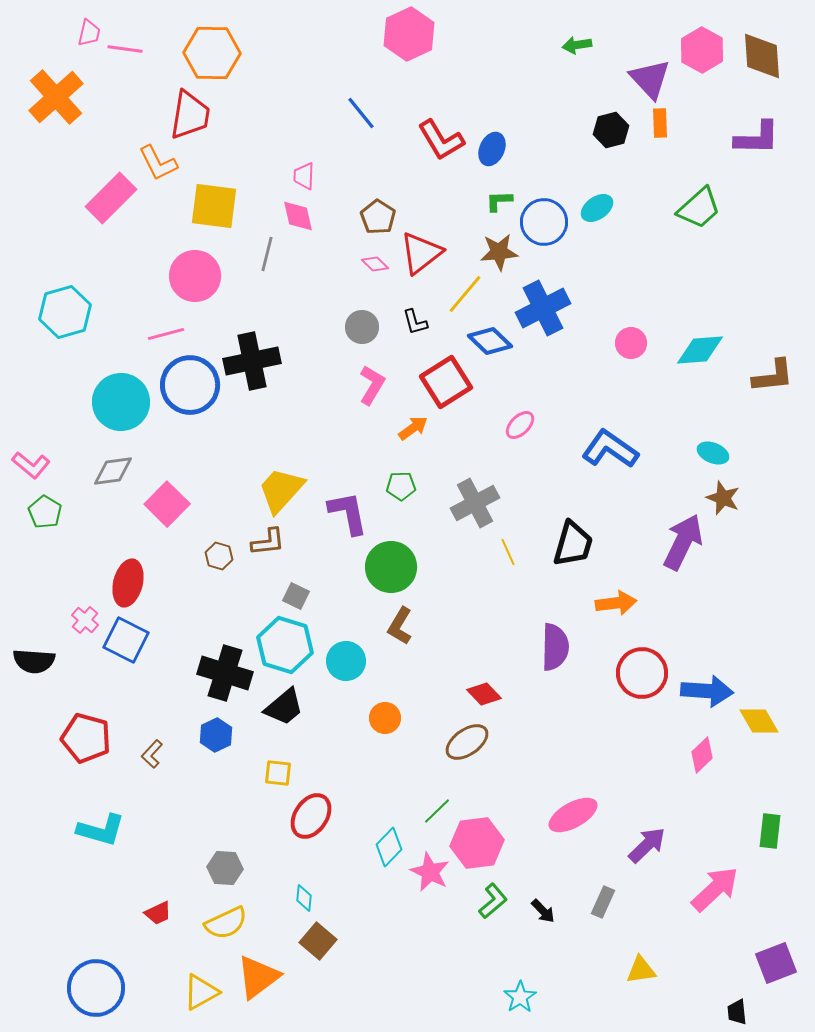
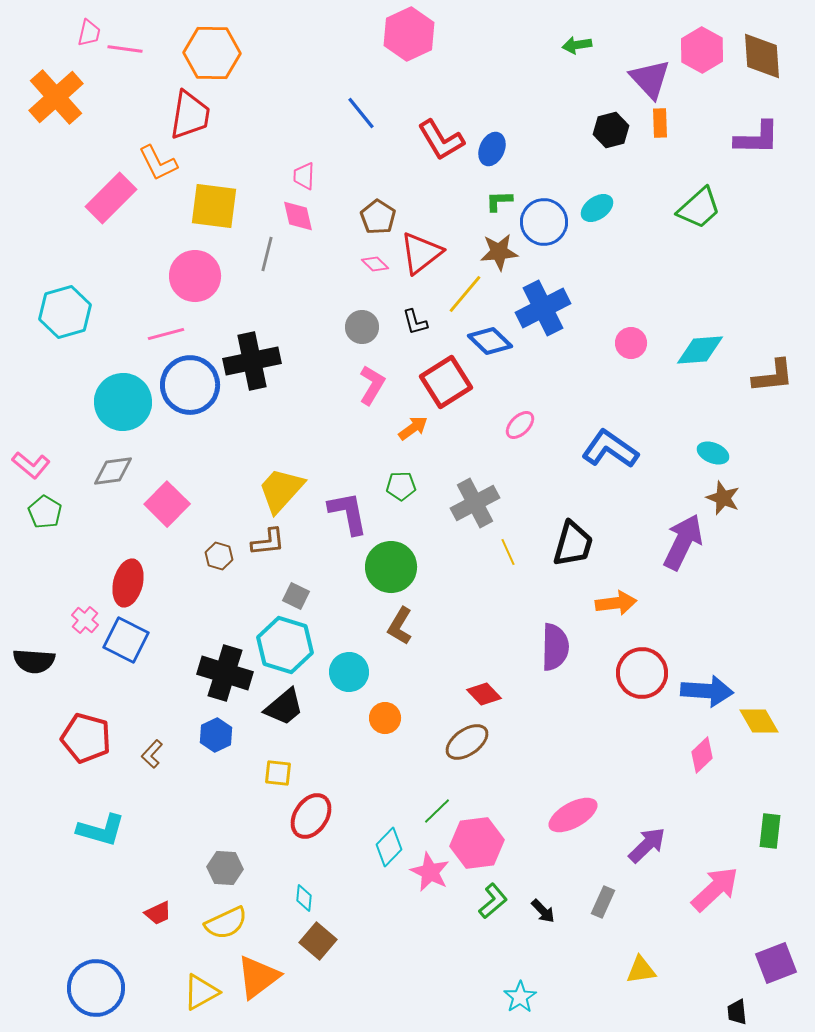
cyan circle at (121, 402): moved 2 px right
cyan circle at (346, 661): moved 3 px right, 11 px down
